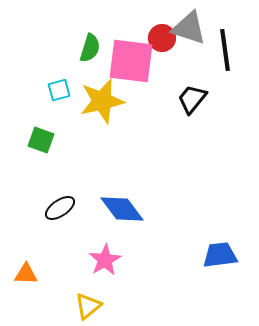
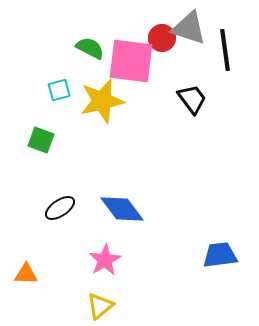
green semicircle: rotated 80 degrees counterclockwise
black trapezoid: rotated 104 degrees clockwise
yellow triangle: moved 12 px right
